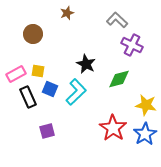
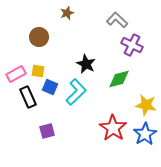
brown circle: moved 6 px right, 3 px down
blue square: moved 2 px up
